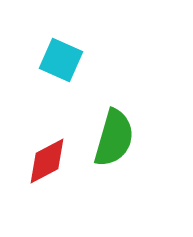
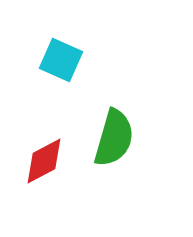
red diamond: moved 3 px left
